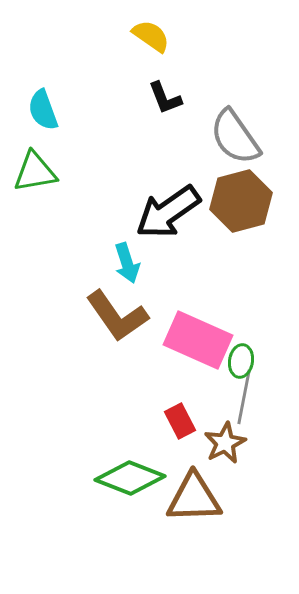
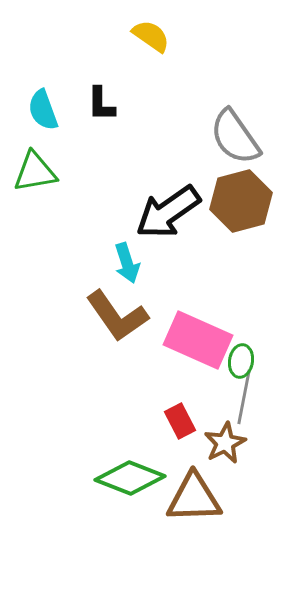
black L-shape: moved 64 px left, 6 px down; rotated 21 degrees clockwise
